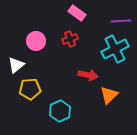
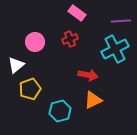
pink circle: moved 1 px left, 1 px down
yellow pentagon: rotated 15 degrees counterclockwise
orange triangle: moved 16 px left, 5 px down; rotated 18 degrees clockwise
cyan hexagon: rotated 10 degrees clockwise
